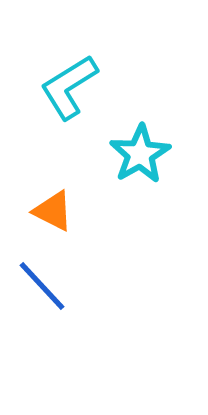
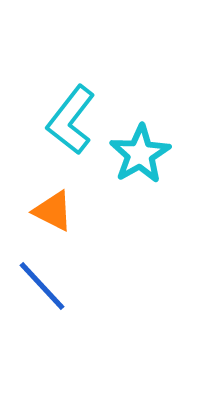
cyan L-shape: moved 2 px right, 33 px down; rotated 20 degrees counterclockwise
